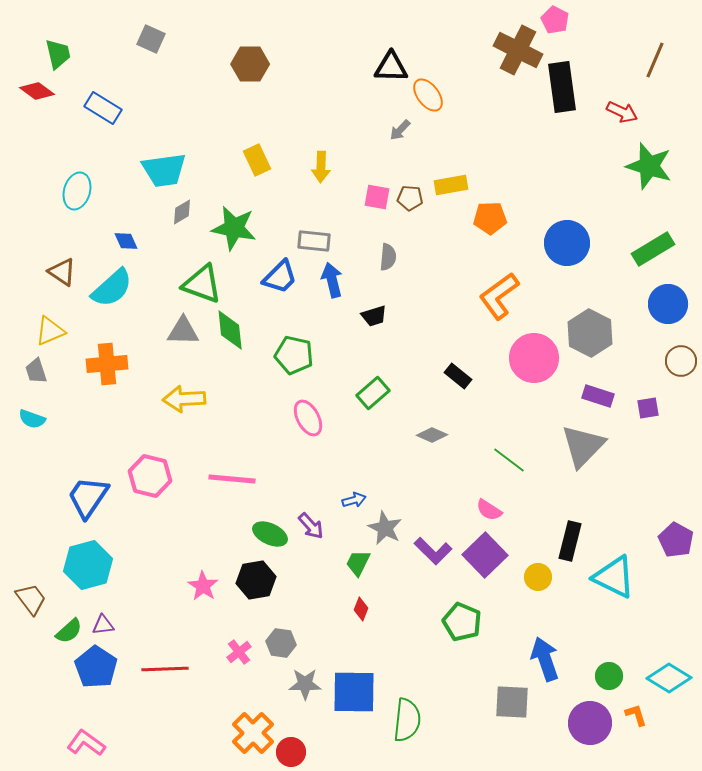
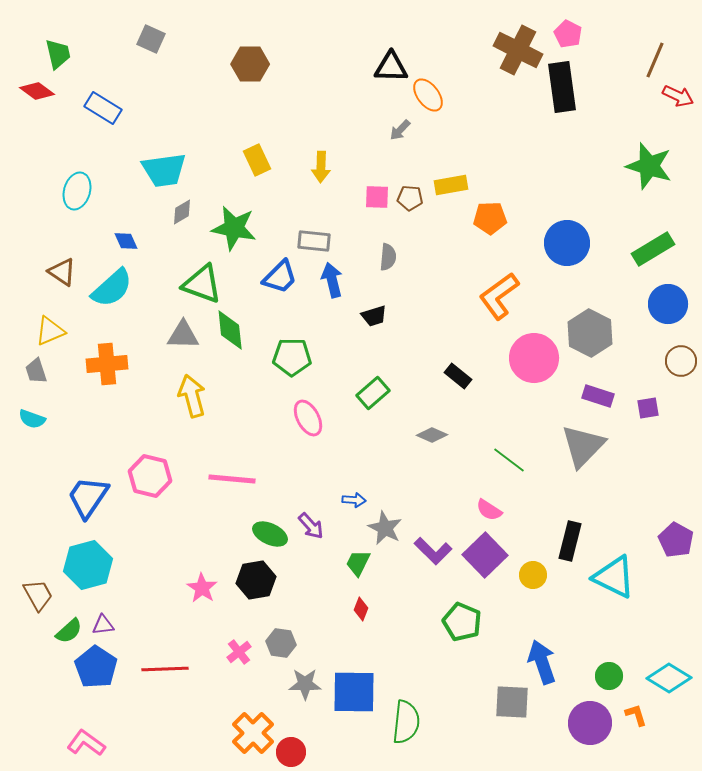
pink pentagon at (555, 20): moved 13 px right, 14 px down
red arrow at (622, 112): moved 56 px right, 16 px up
pink square at (377, 197): rotated 8 degrees counterclockwise
gray triangle at (183, 331): moved 4 px down
green pentagon at (294, 355): moved 2 px left, 2 px down; rotated 12 degrees counterclockwise
yellow arrow at (184, 399): moved 8 px right, 3 px up; rotated 78 degrees clockwise
blue arrow at (354, 500): rotated 20 degrees clockwise
yellow circle at (538, 577): moved 5 px left, 2 px up
pink star at (203, 586): moved 1 px left, 2 px down
brown trapezoid at (31, 599): moved 7 px right, 4 px up; rotated 8 degrees clockwise
blue arrow at (545, 659): moved 3 px left, 3 px down
green semicircle at (407, 720): moved 1 px left, 2 px down
